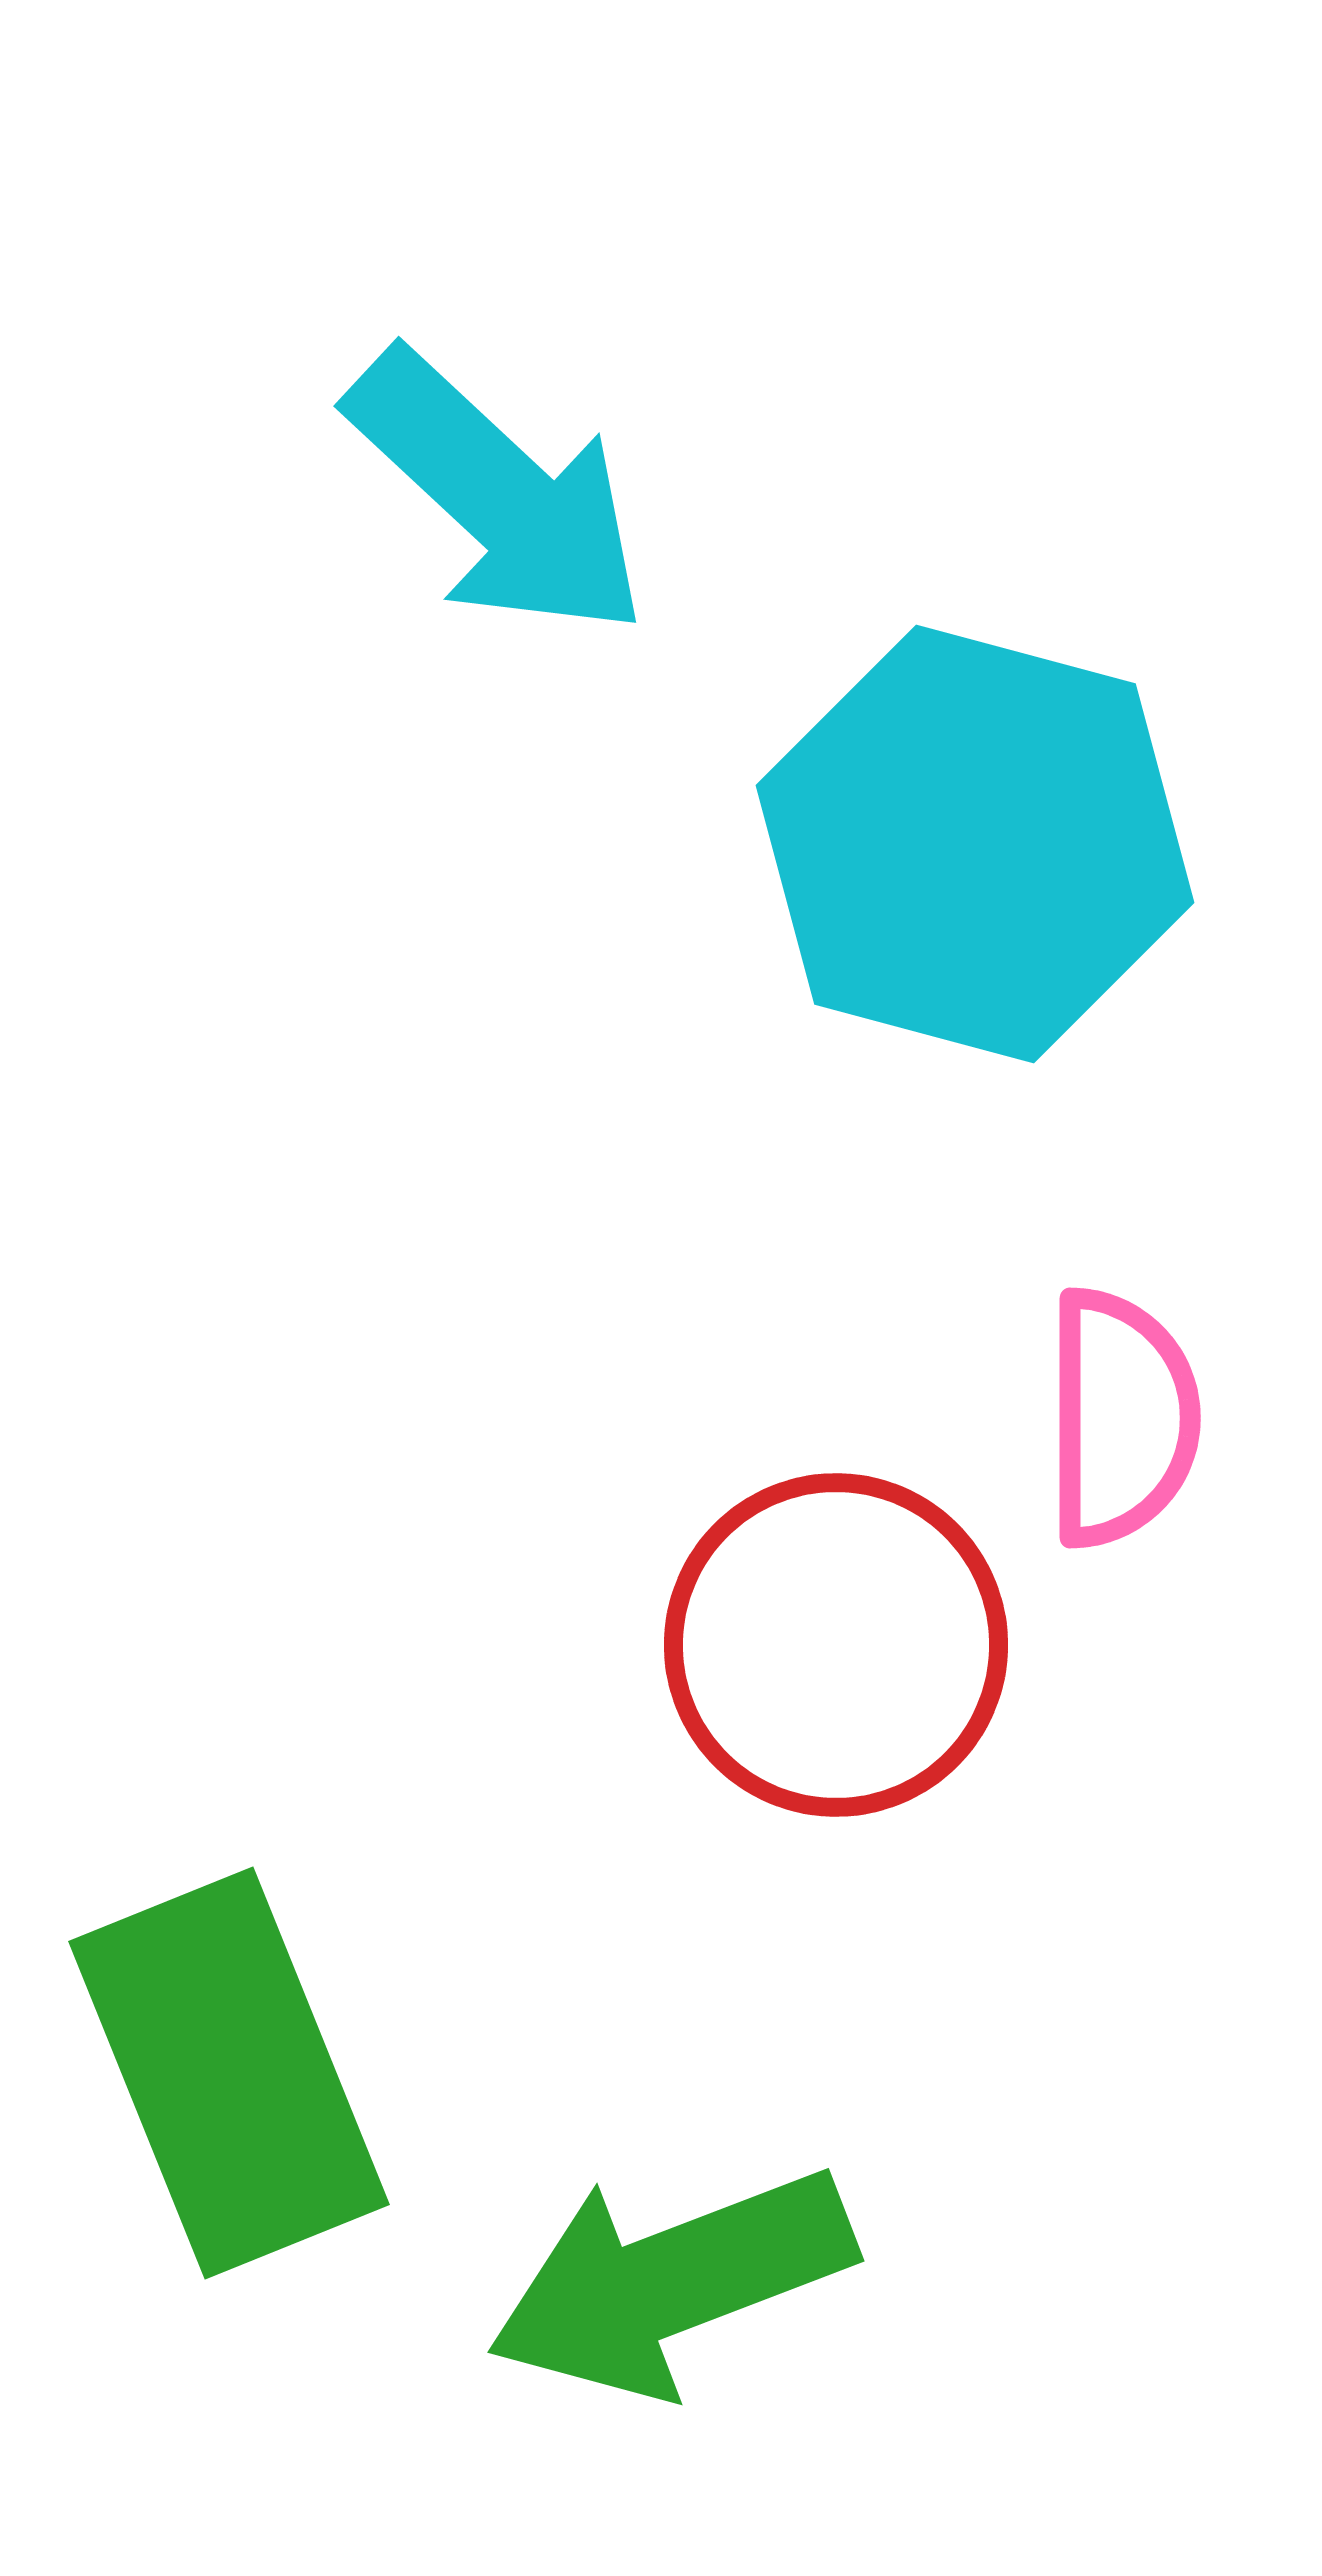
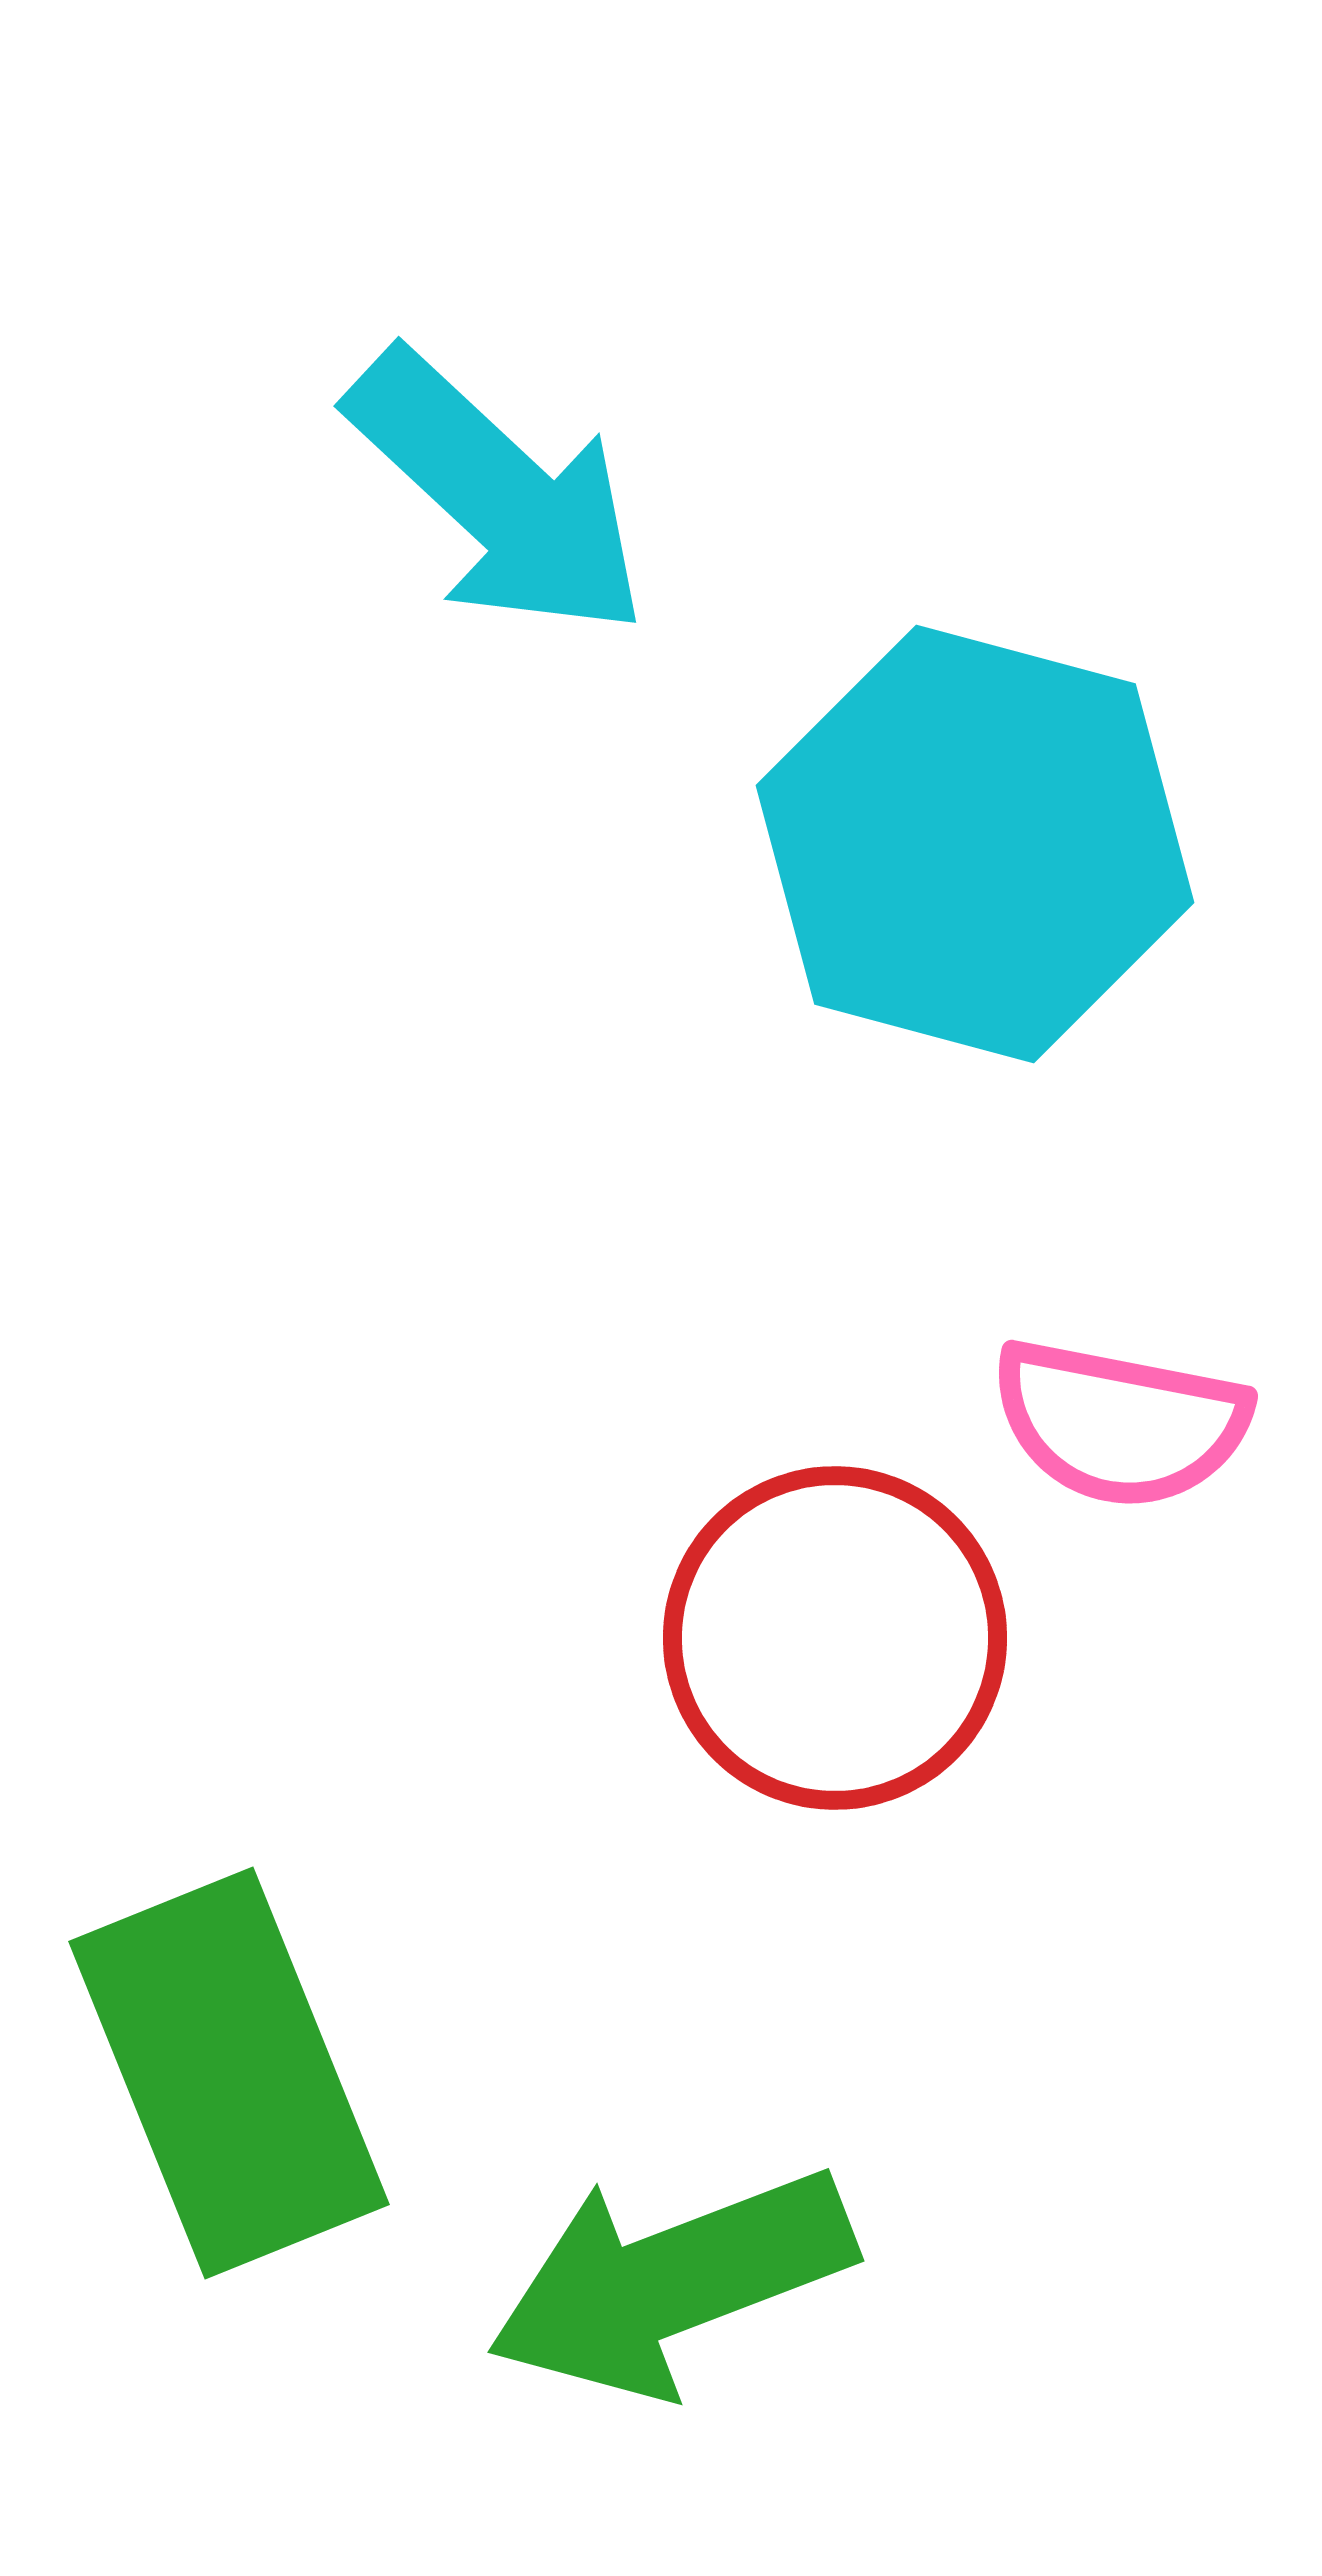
pink semicircle: moved 1 px left, 5 px down; rotated 101 degrees clockwise
red circle: moved 1 px left, 7 px up
